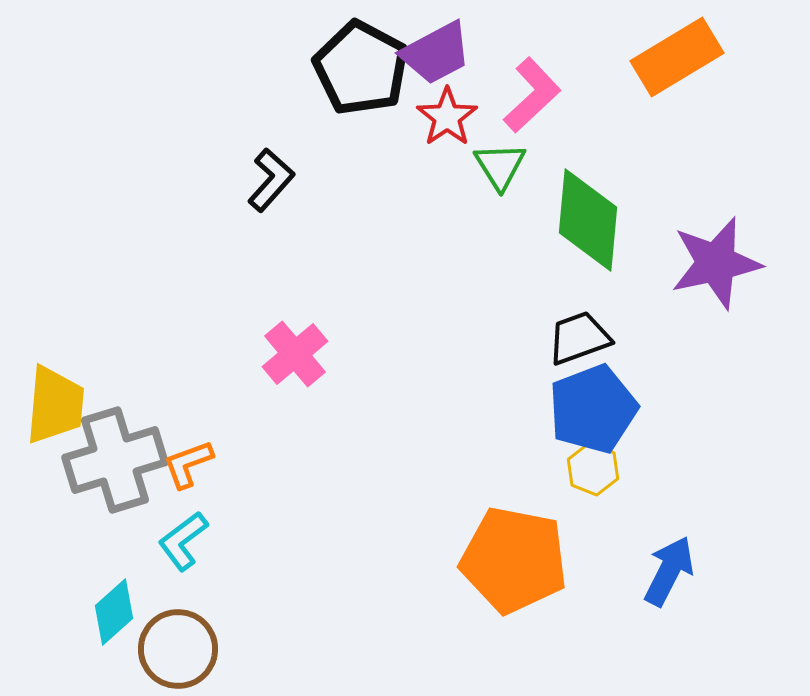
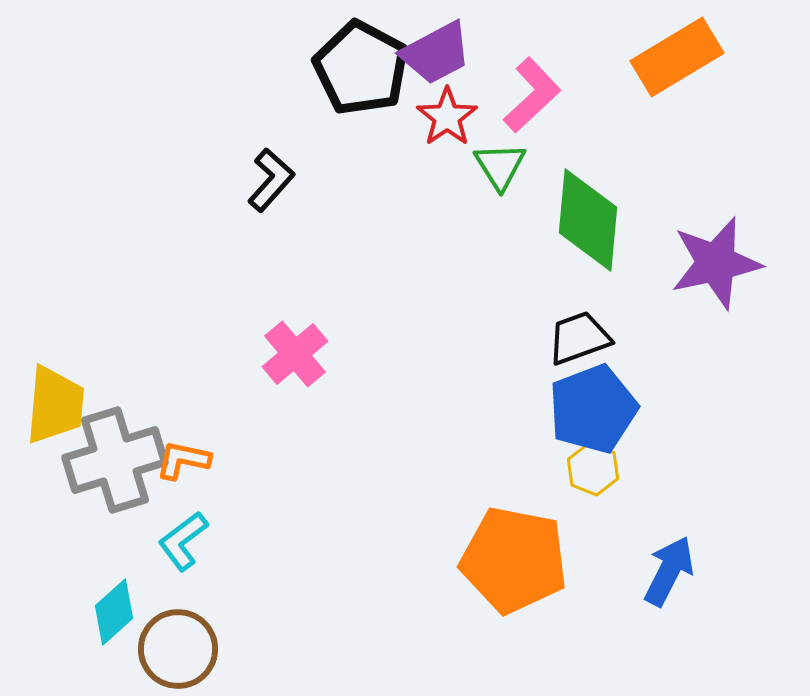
orange L-shape: moved 5 px left, 4 px up; rotated 32 degrees clockwise
